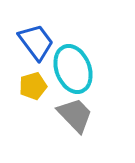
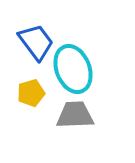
yellow pentagon: moved 2 px left, 7 px down
gray trapezoid: rotated 48 degrees counterclockwise
